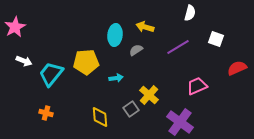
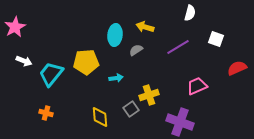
yellow cross: rotated 30 degrees clockwise
purple cross: rotated 16 degrees counterclockwise
